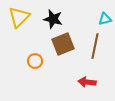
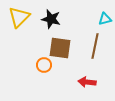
black star: moved 2 px left
brown square: moved 3 px left, 4 px down; rotated 30 degrees clockwise
orange circle: moved 9 px right, 4 px down
